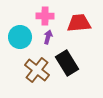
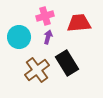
pink cross: rotated 18 degrees counterclockwise
cyan circle: moved 1 px left
brown cross: rotated 15 degrees clockwise
